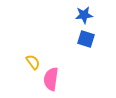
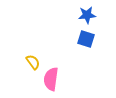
blue star: moved 3 px right
